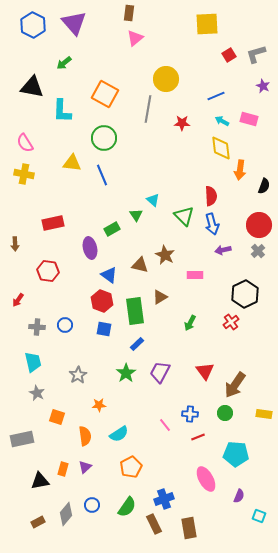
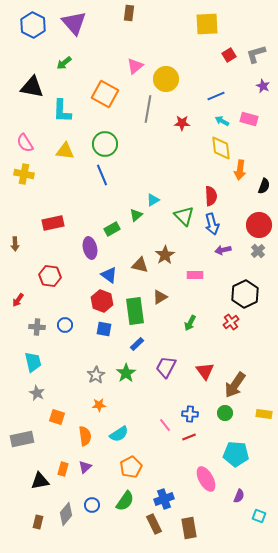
pink triangle at (135, 38): moved 28 px down
green circle at (104, 138): moved 1 px right, 6 px down
yellow triangle at (72, 163): moved 7 px left, 12 px up
cyan triangle at (153, 200): rotated 48 degrees clockwise
green triangle at (136, 215): rotated 24 degrees clockwise
brown star at (165, 255): rotated 12 degrees clockwise
red hexagon at (48, 271): moved 2 px right, 5 px down
purple trapezoid at (160, 372): moved 6 px right, 5 px up
gray star at (78, 375): moved 18 px right
red line at (198, 437): moved 9 px left
green semicircle at (127, 507): moved 2 px left, 6 px up
brown rectangle at (38, 522): rotated 48 degrees counterclockwise
